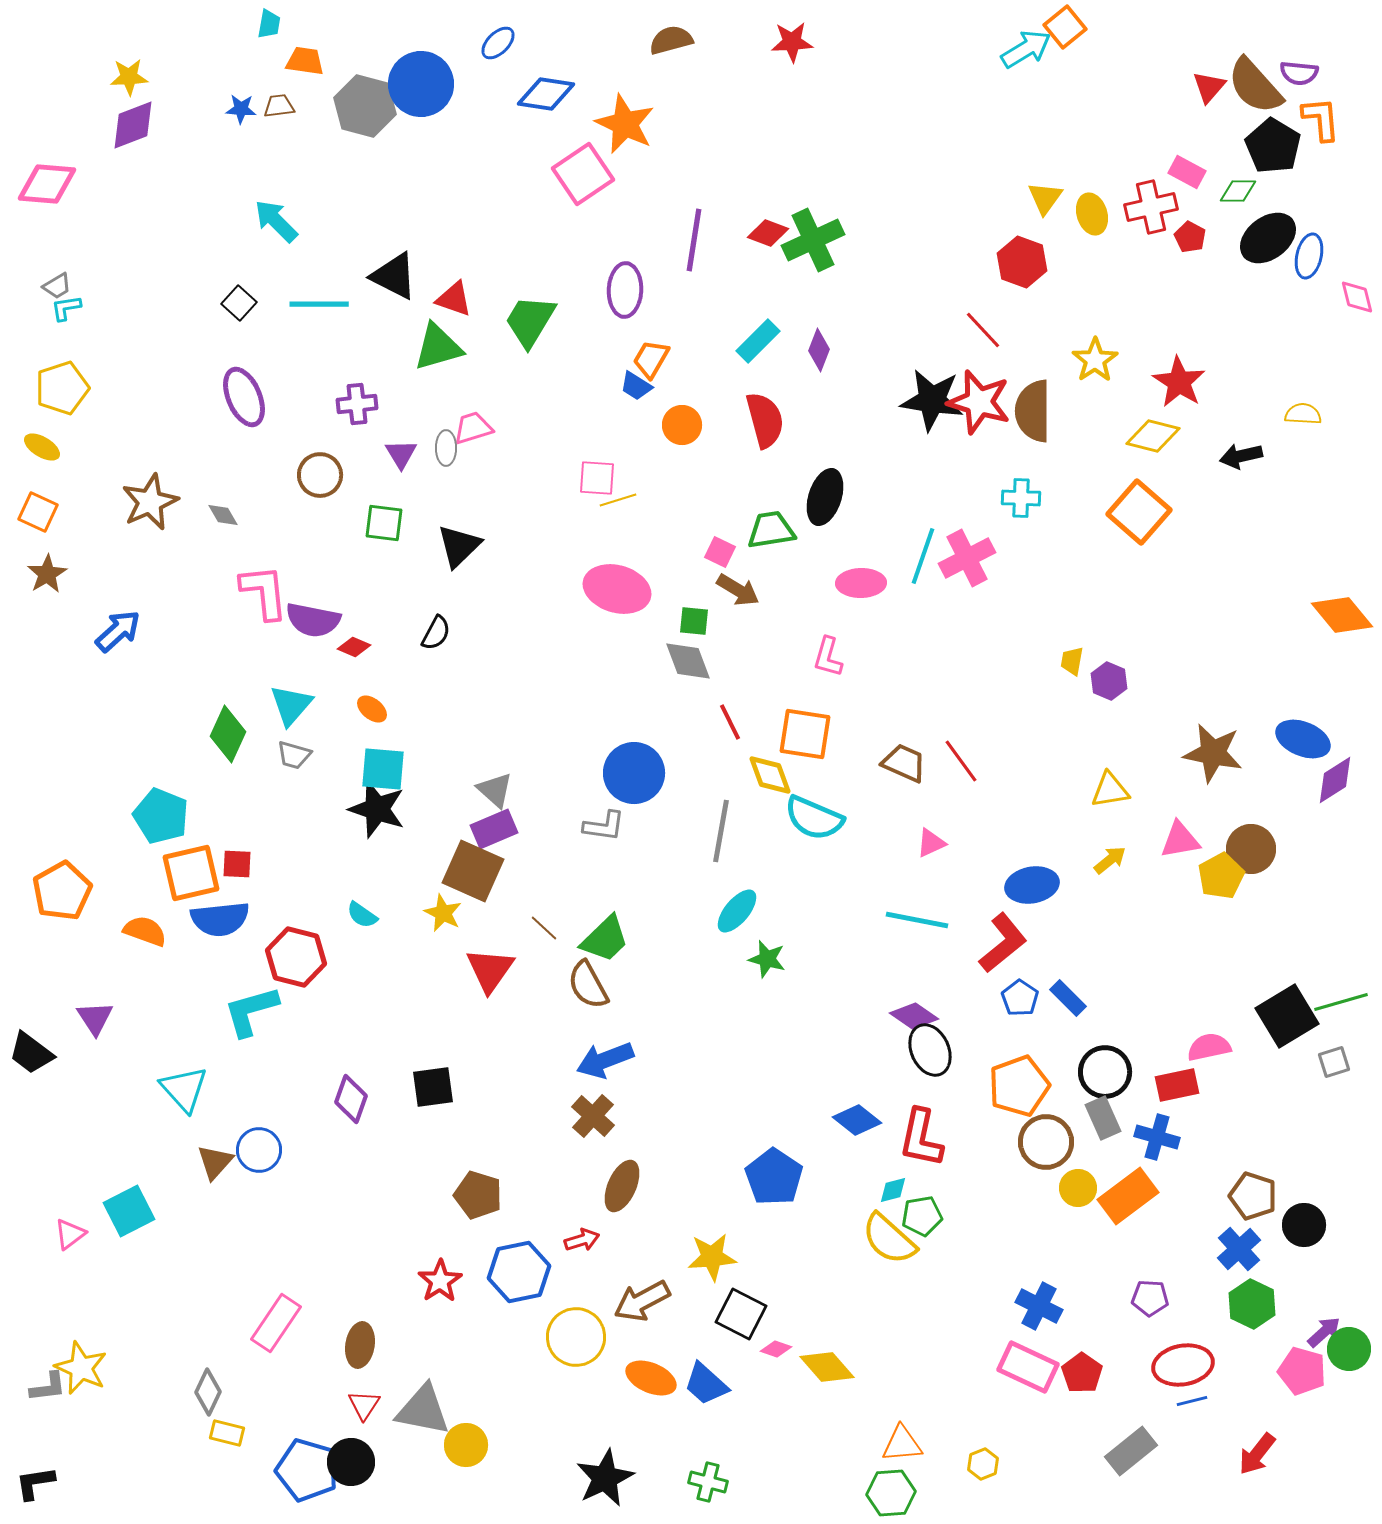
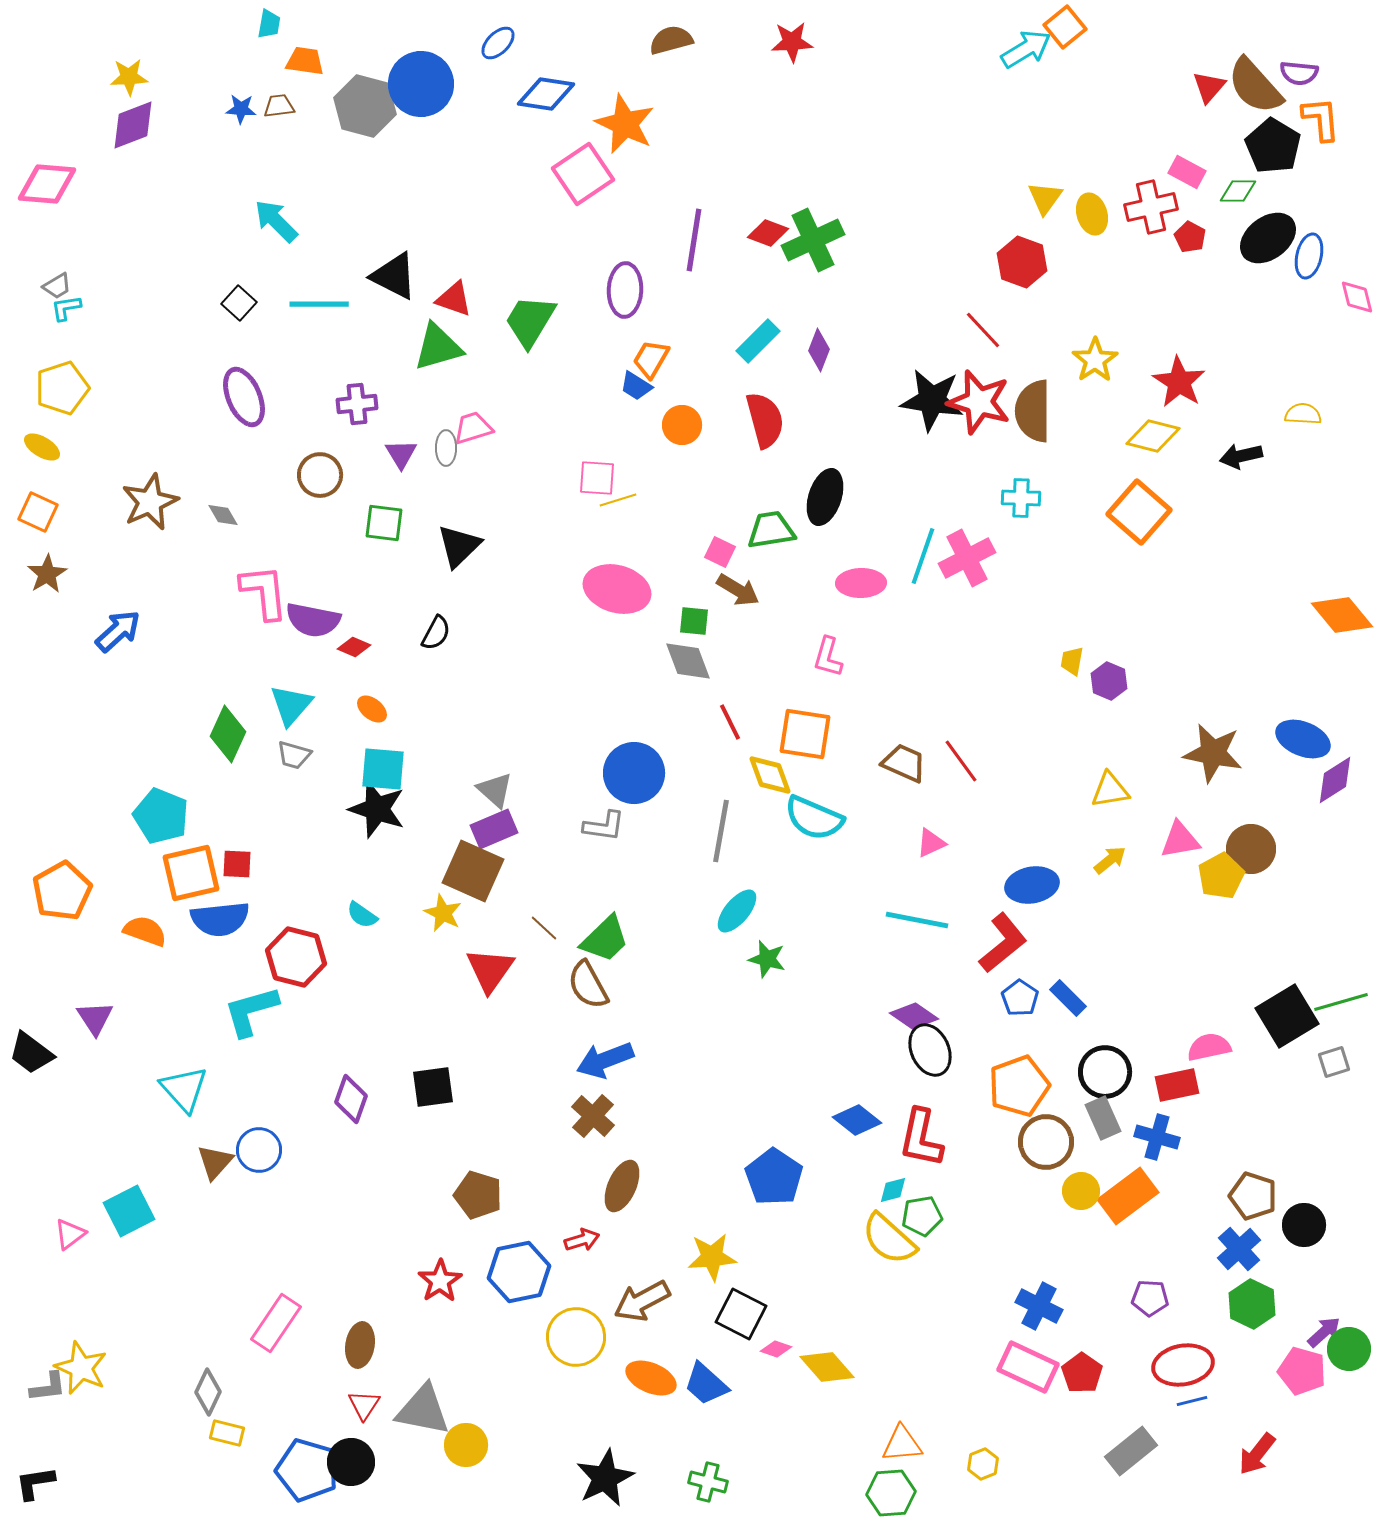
yellow circle at (1078, 1188): moved 3 px right, 3 px down
